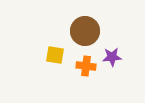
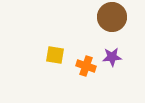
brown circle: moved 27 px right, 14 px up
orange cross: rotated 12 degrees clockwise
